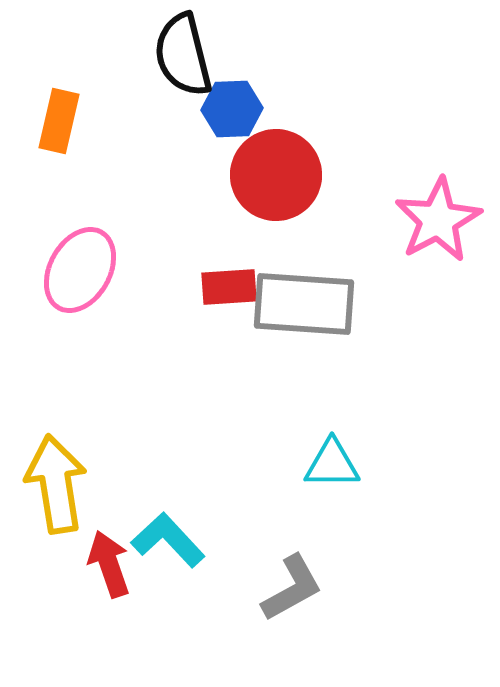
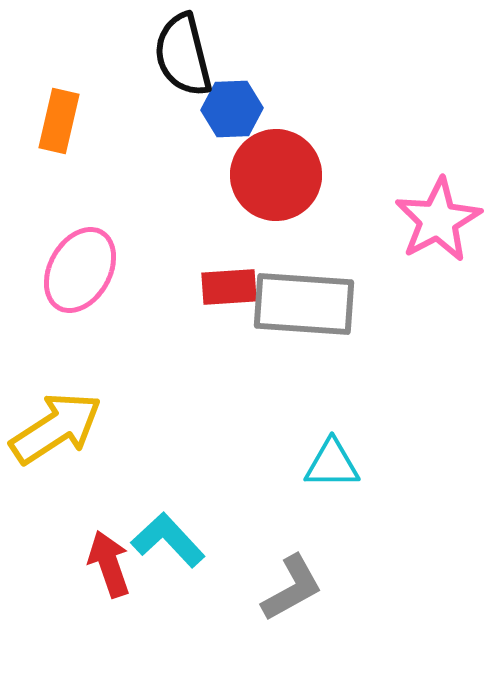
yellow arrow: moved 56 px up; rotated 66 degrees clockwise
